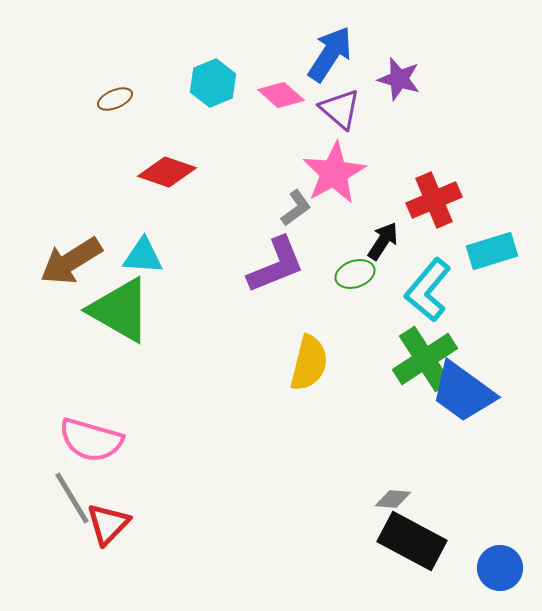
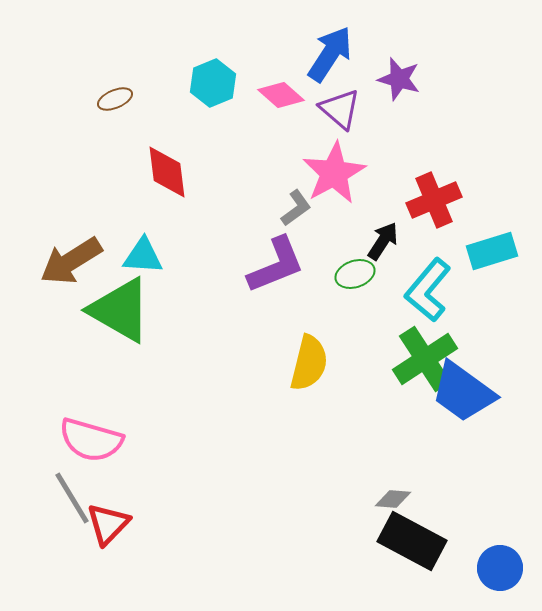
red diamond: rotated 64 degrees clockwise
